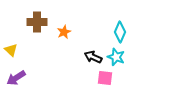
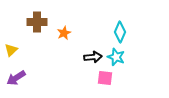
orange star: moved 1 px down
yellow triangle: rotated 32 degrees clockwise
black arrow: rotated 150 degrees clockwise
